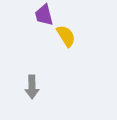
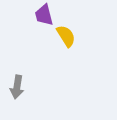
gray arrow: moved 15 px left; rotated 10 degrees clockwise
